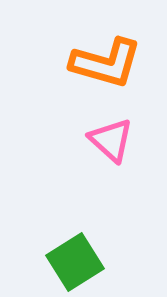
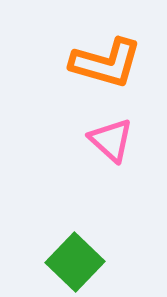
green square: rotated 14 degrees counterclockwise
